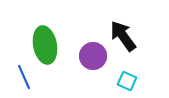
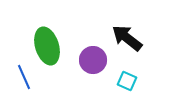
black arrow: moved 4 px right, 2 px down; rotated 16 degrees counterclockwise
green ellipse: moved 2 px right, 1 px down; rotated 6 degrees counterclockwise
purple circle: moved 4 px down
